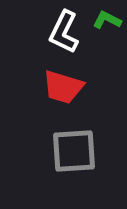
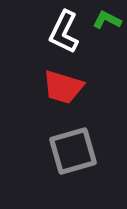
gray square: moved 1 px left; rotated 12 degrees counterclockwise
